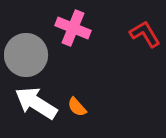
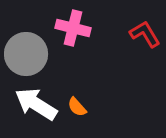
pink cross: rotated 8 degrees counterclockwise
gray circle: moved 1 px up
white arrow: moved 1 px down
